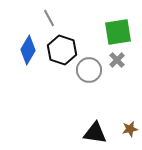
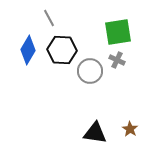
black hexagon: rotated 16 degrees counterclockwise
gray cross: rotated 21 degrees counterclockwise
gray circle: moved 1 px right, 1 px down
brown star: rotated 28 degrees counterclockwise
